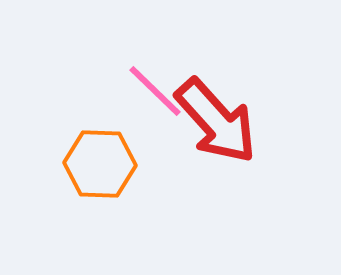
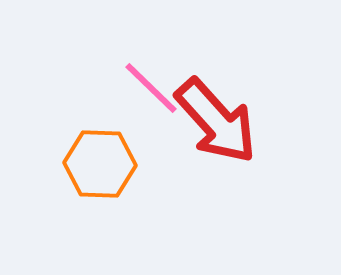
pink line: moved 4 px left, 3 px up
